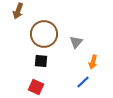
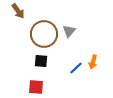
brown arrow: rotated 56 degrees counterclockwise
gray triangle: moved 7 px left, 11 px up
blue line: moved 7 px left, 14 px up
red square: rotated 21 degrees counterclockwise
